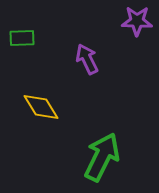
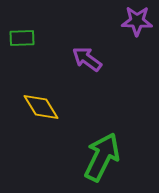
purple arrow: rotated 28 degrees counterclockwise
